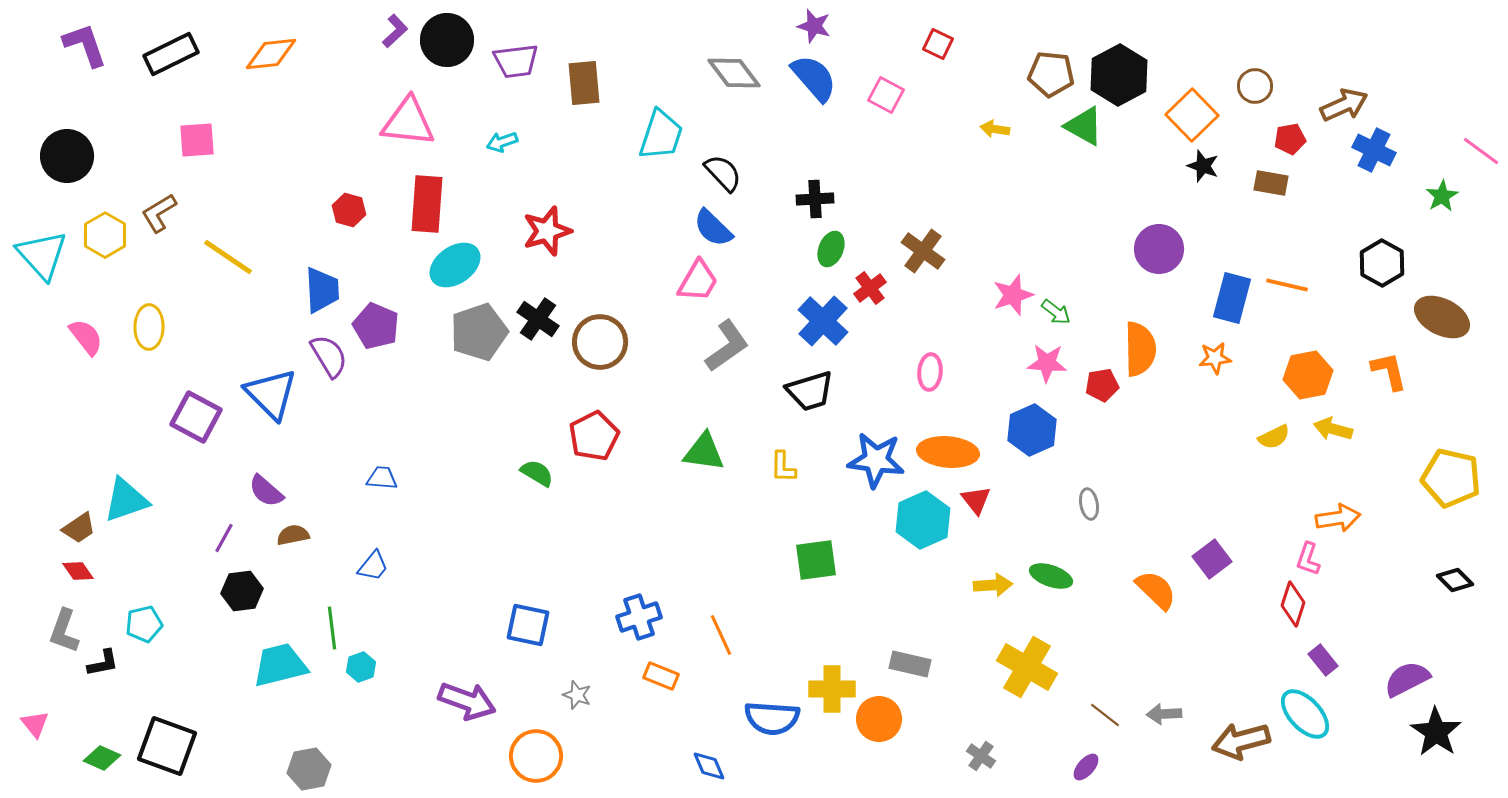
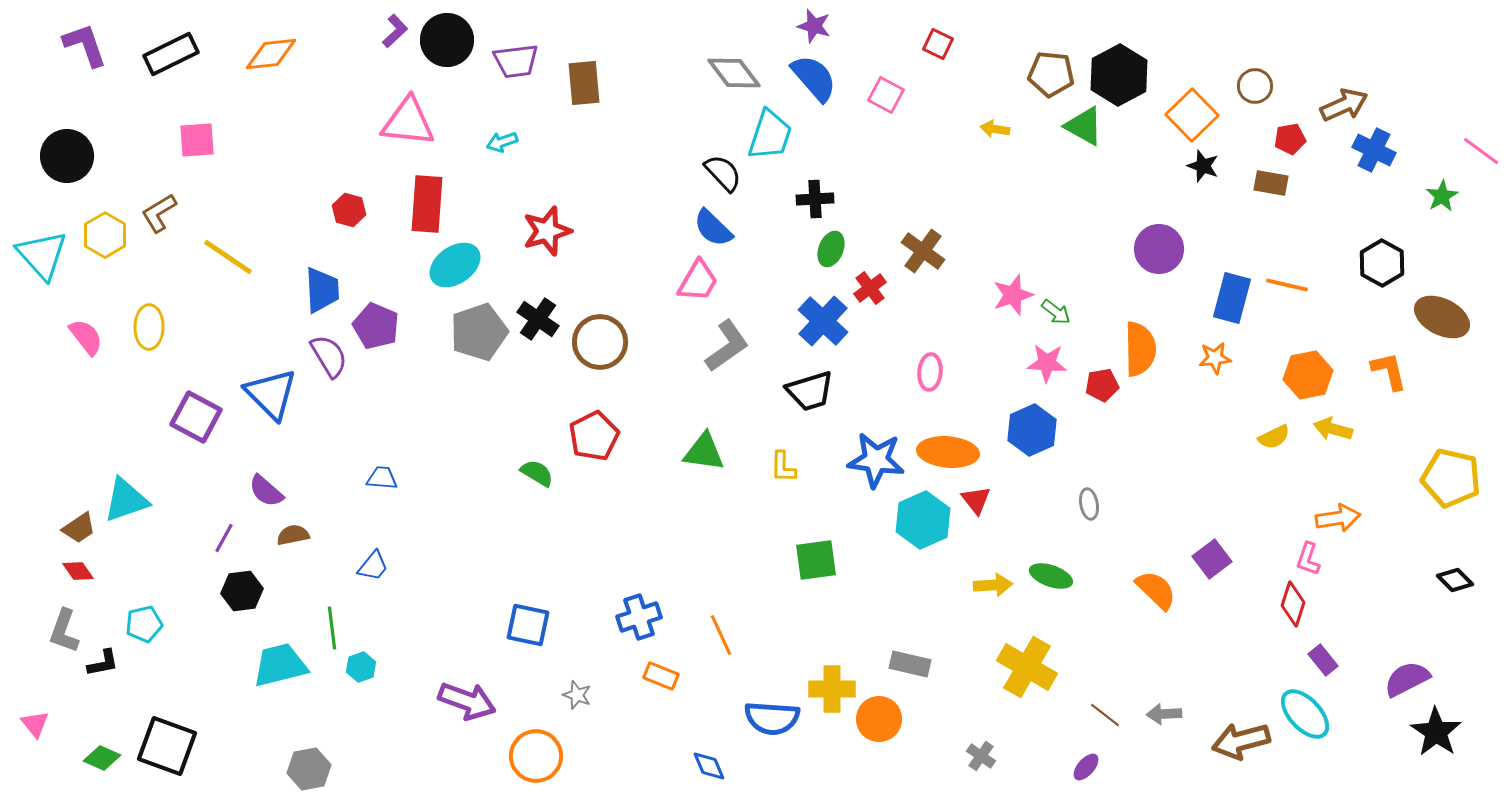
cyan trapezoid at (661, 135): moved 109 px right
